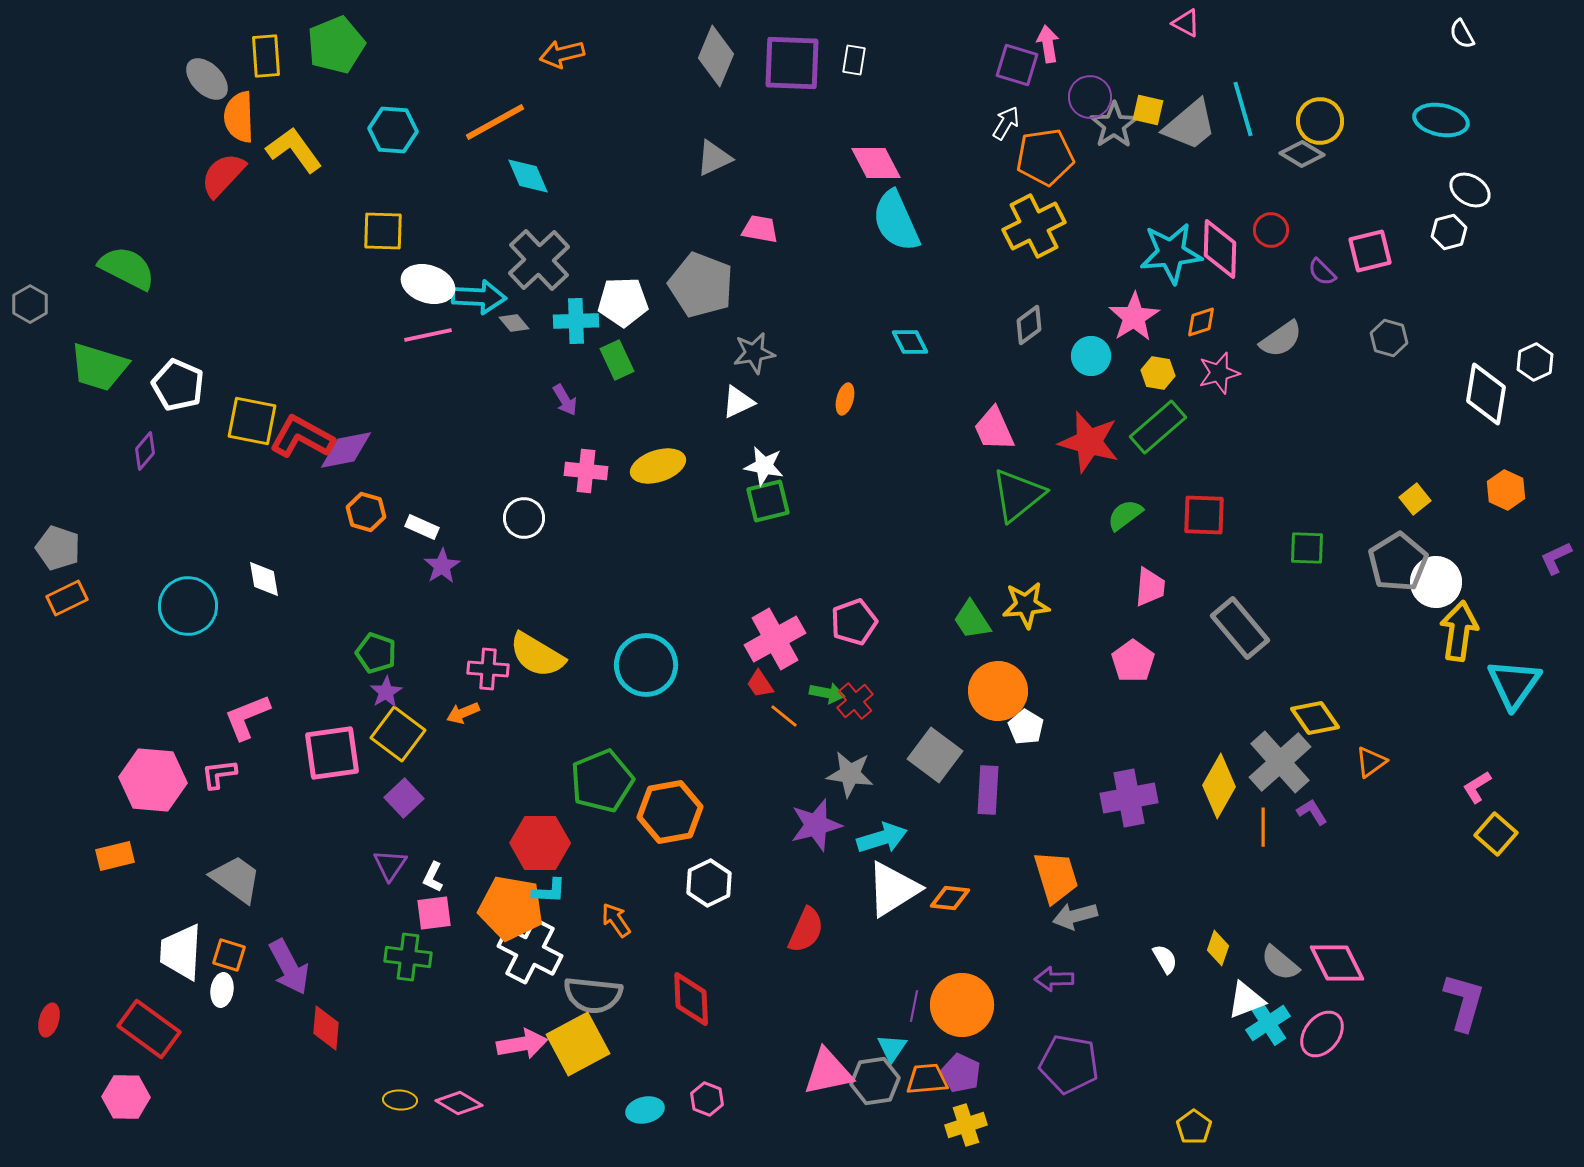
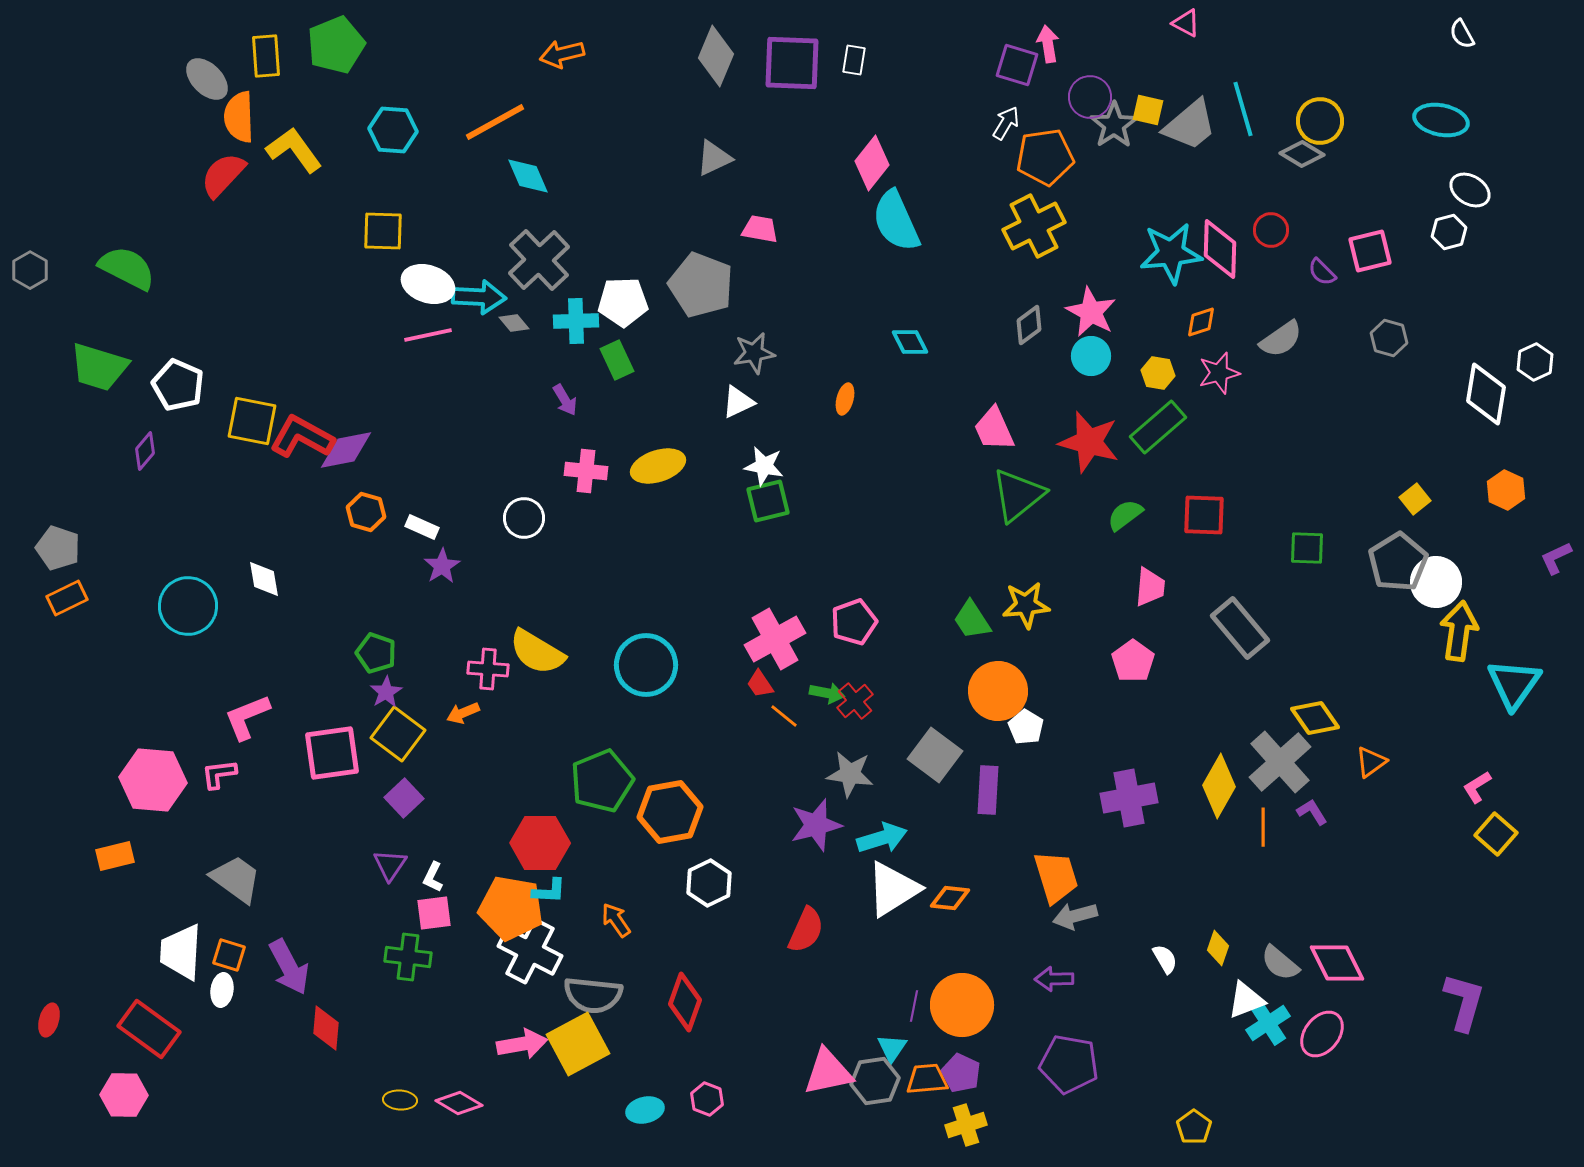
pink diamond at (876, 163): moved 4 px left; rotated 66 degrees clockwise
gray hexagon at (30, 304): moved 34 px up
pink star at (1134, 317): moved 43 px left, 5 px up; rotated 12 degrees counterclockwise
yellow semicircle at (537, 655): moved 3 px up
red diamond at (691, 999): moved 6 px left, 3 px down; rotated 22 degrees clockwise
pink hexagon at (126, 1097): moved 2 px left, 2 px up
